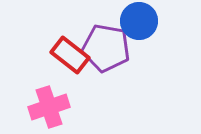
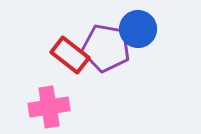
blue circle: moved 1 px left, 8 px down
pink cross: rotated 9 degrees clockwise
